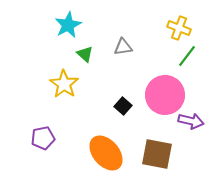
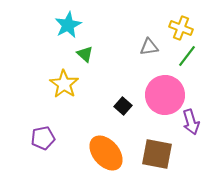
yellow cross: moved 2 px right
gray triangle: moved 26 px right
purple arrow: moved 1 px down; rotated 60 degrees clockwise
